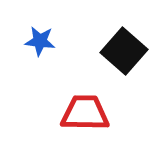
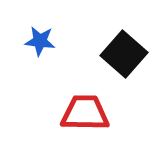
black square: moved 3 px down
